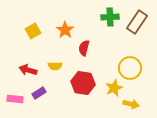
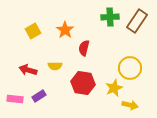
brown rectangle: moved 1 px up
purple rectangle: moved 3 px down
yellow arrow: moved 1 px left, 1 px down
